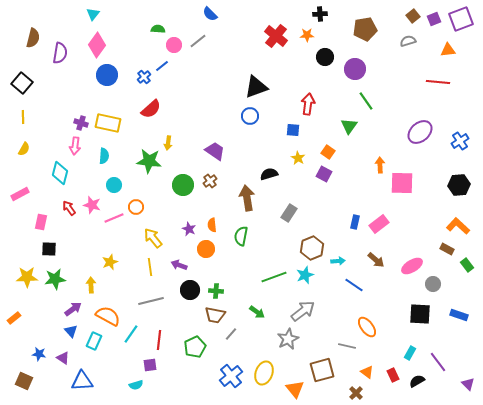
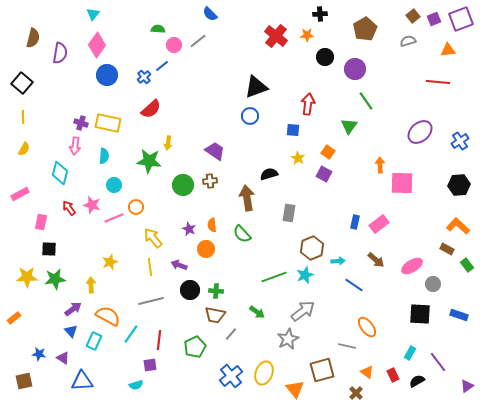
brown pentagon at (365, 29): rotated 20 degrees counterclockwise
brown cross at (210, 181): rotated 32 degrees clockwise
gray rectangle at (289, 213): rotated 24 degrees counterclockwise
green semicircle at (241, 236): moved 1 px right, 2 px up; rotated 54 degrees counterclockwise
brown square at (24, 381): rotated 36 degrees counterclockwise
purple triangle at (468, 384): moved 1 px left, 2 px down; rotated 40 degrees clockwise
